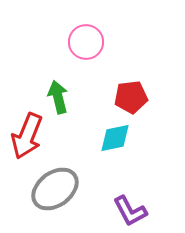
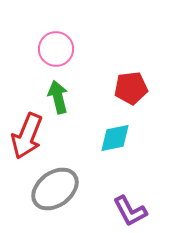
pink circle: moved 30 px left, 7 px down
red pentagon: moved 9 px up
